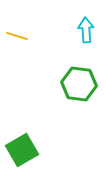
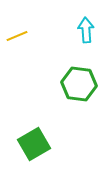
yellow line: rotated 40 degrees counterclockwise
green square: moved 12 px right, 6 px up
